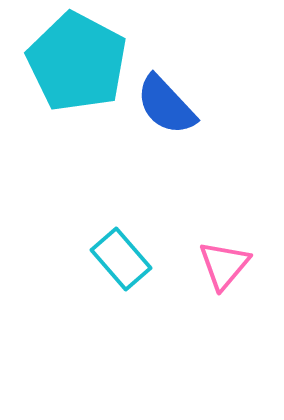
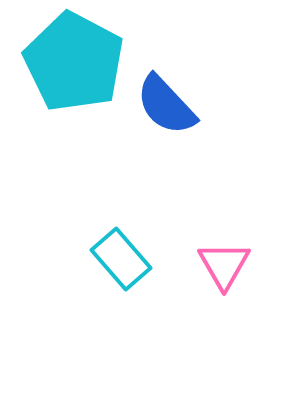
cyan pentagon: moved 3 px left
pink triangle: rotated 10 degrees counterclockwise
